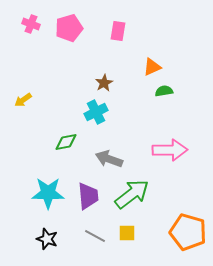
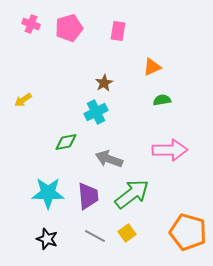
green semicircle: moved 2 px left, 9 px down
yellow square: rotated 36 degrees counterclockwise
